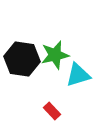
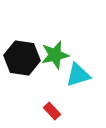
black hexagon: moved 1 px up
